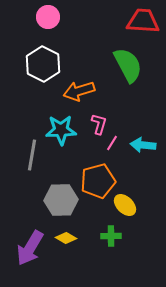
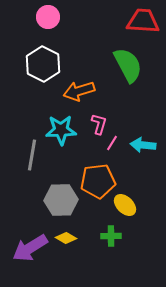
orange pentagon: rotated 8 degrees clockwise
purple arrow: rotated 27 degrees clockwise
